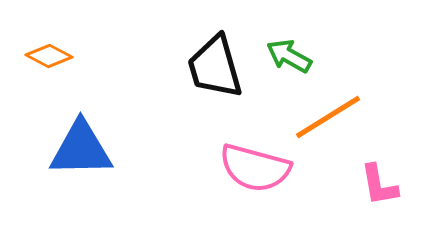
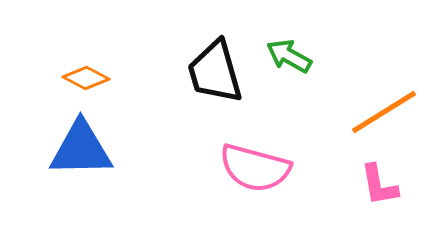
orange diamond: moved 37 px right, 22 px down
black trapezoid: moved 5 px down
orange line: moved 56 px right, 5 px up
